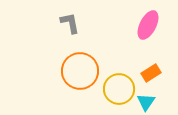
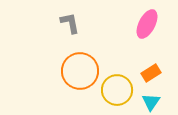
pink ellipse: moved 1 px left, 1 px up
yellow circle: moved 2 px left, 1 px down
cyan triangle: moved 5 px right
